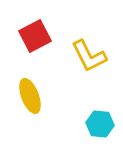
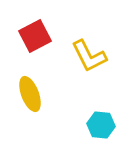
yellow ellipse: moved 2 px up
cyan hexagon: moved 1 px right, 1 px down
